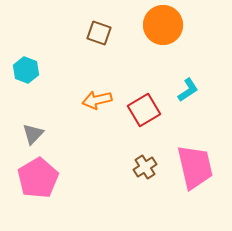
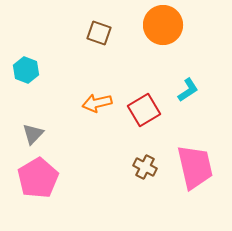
orange arrow: moved 3 px down
brown cross: rotated 30 degrees counterclockwise
